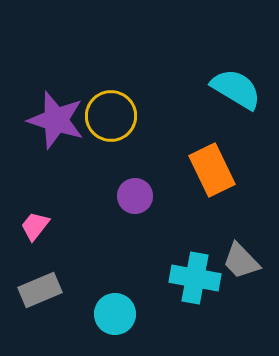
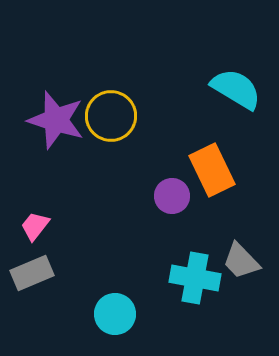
purple circle: moved 37 px right
gray rectangle: moved 8 px left, 17 px up
